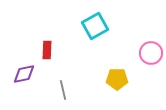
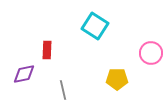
cyan square: rotated 28 degrees counterclockwise
